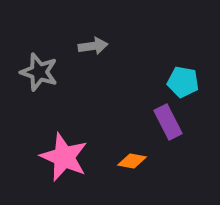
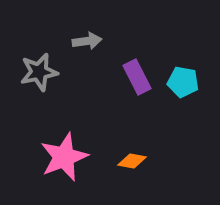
gray arrow: moved 6 px left, 5 px up
gray star: rotated 30 degrees counterclockwise
purple rectangle: moved 31 px left, 45 px up
pink star: rotated 27 degrees clockwise
